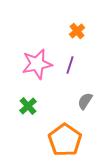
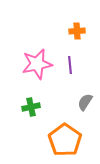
orange cross: rotated 35 degrees clockwise
purple line: rotated 24 degrees counterclockwise
gray semicircle: moved 1 px down
green cross: moved 3 px right, 1 px down; rotated 30 degrees clockwise
